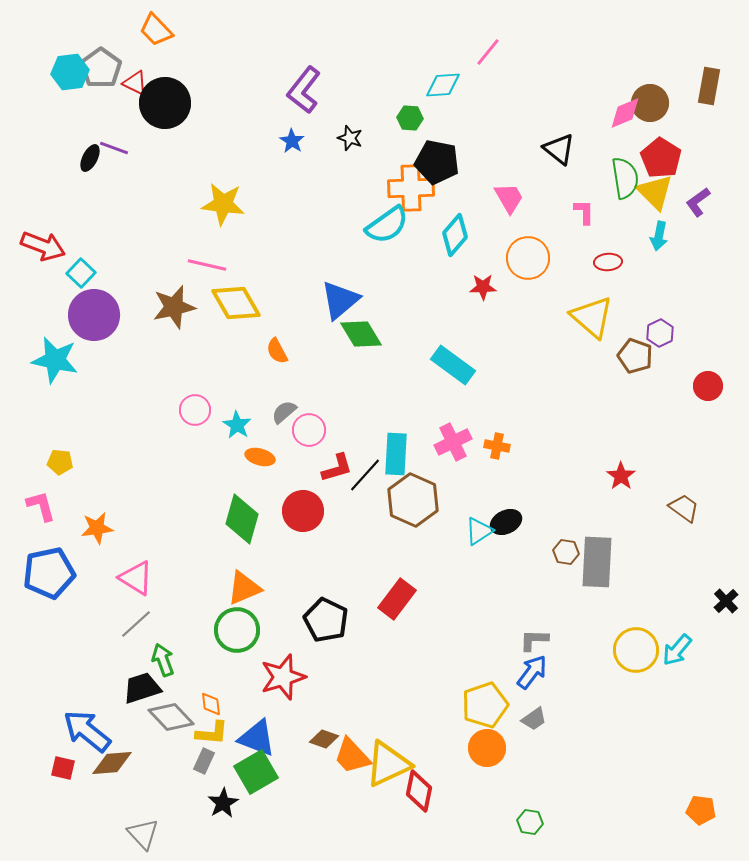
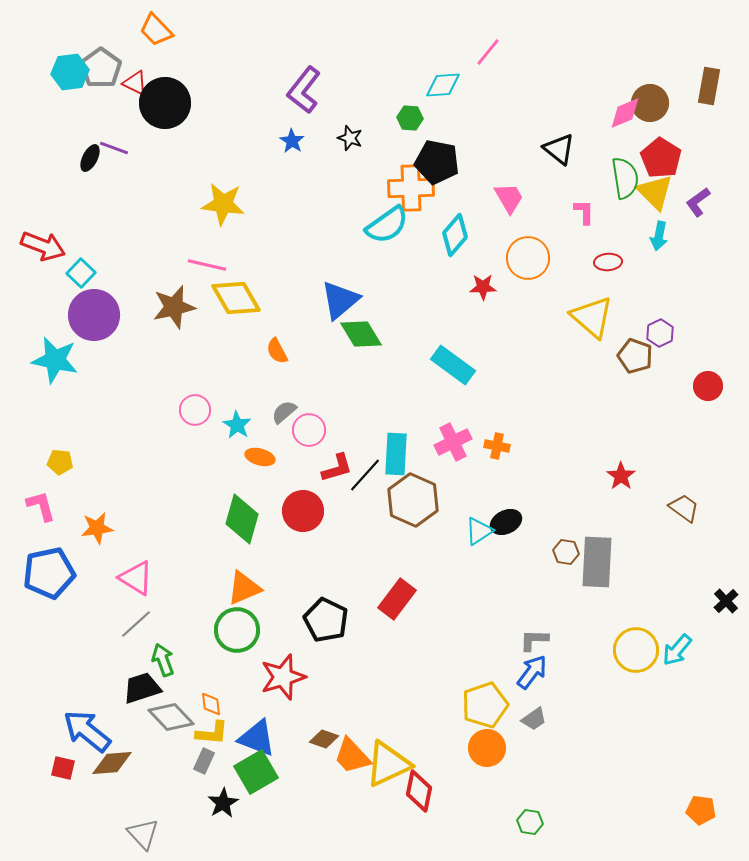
yellow diamond at (236, 303): moved 5 px up
